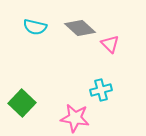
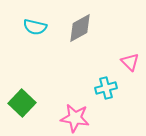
gray diamond: rotated 72 degrees counterclockwise
pink triangle: moved 20 px right, 18 px down
cyan cross: moved 5 px right, 2 px up
